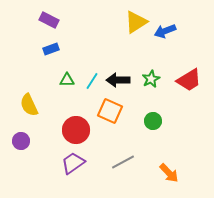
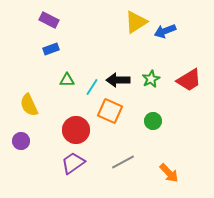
cyan line: moved 6 px down
